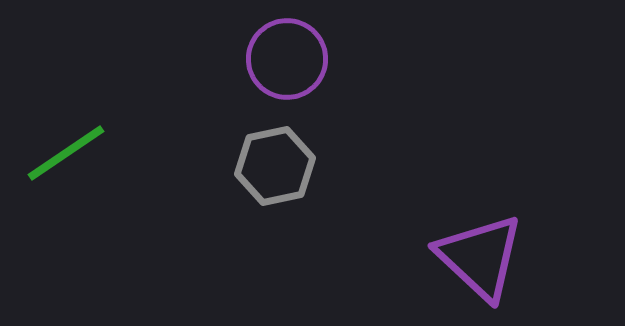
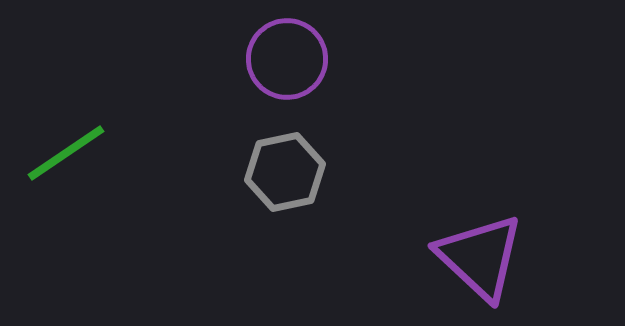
gray hexagon: moved 10 px right, 6 px down
